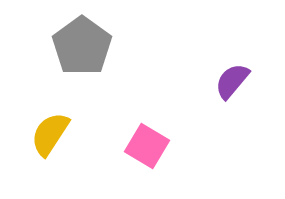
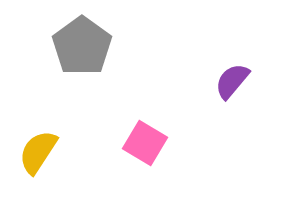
yellow semicircle: moved 12 px left, 18 px down
pink square: moved 2 px left, 3 px up
